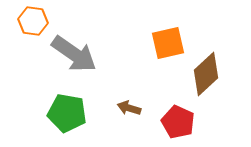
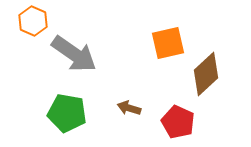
orange hexagon: rotated 16 degrees clockwise
